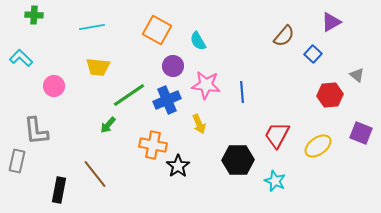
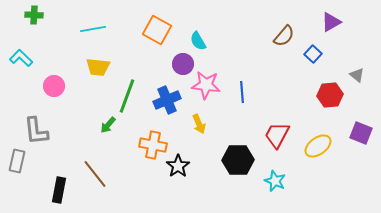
cyan line: moved 1 px right, 2 px down
purple circle: moved 10 px right, 2 px up
green line: moved 2 px left, 1 px down; rotated 36 degrees counterclockwise
